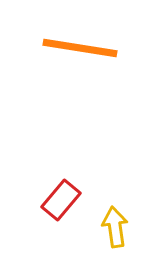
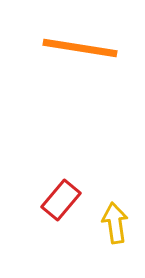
yellow arrow: moved 4 px up
